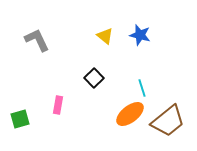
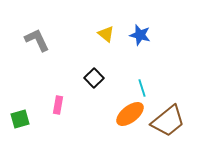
yellow triangle: moved 1 px right, 2 px up
